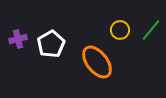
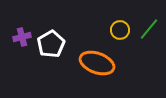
green line: moved 2 px left, 1 px up
purple cross: moved 4 px right, 2 px up
orange ellipse: moved 1 px down; rotated 32 degrees counterclockwise
